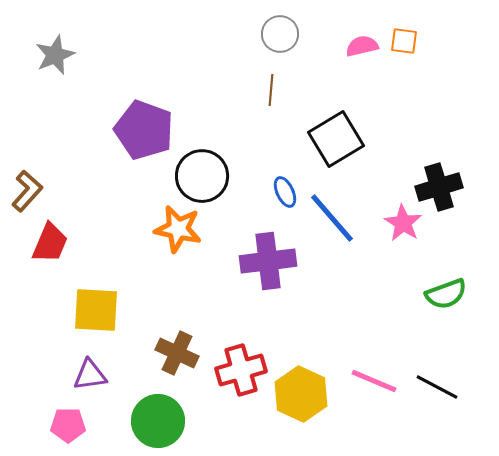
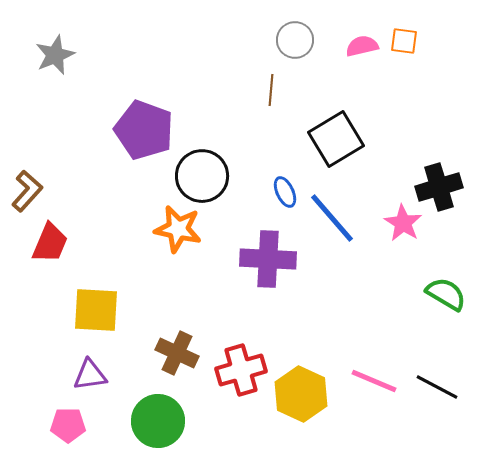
gray circle: moved 15 px right, 6 px down
purple cross: moved 2 px up; rotated 10 degrees clockwise
green semicircle: rotated 129 degrees counterclockwise
